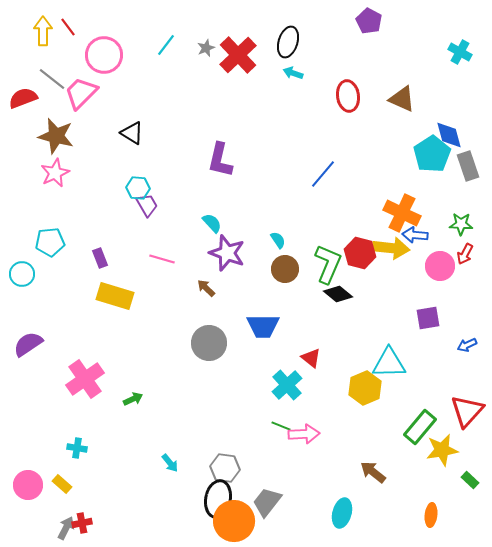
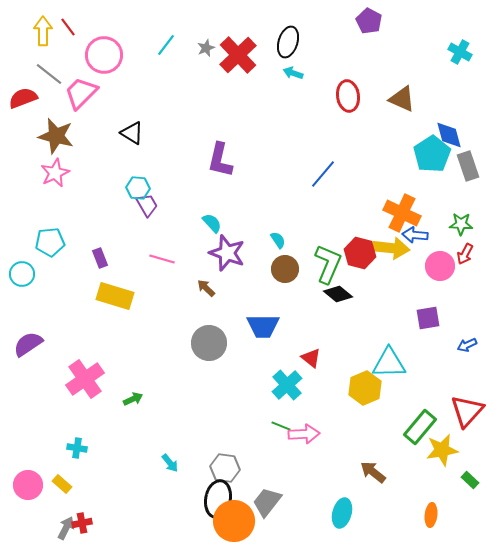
gray line at (52, 79): moved 3 px left, 5 px up
